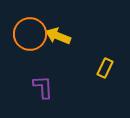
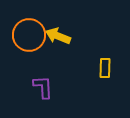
orange circle: moved 1 px left, 1 px down
yellow rectangle: rotated 24 degrees counterclockwise
